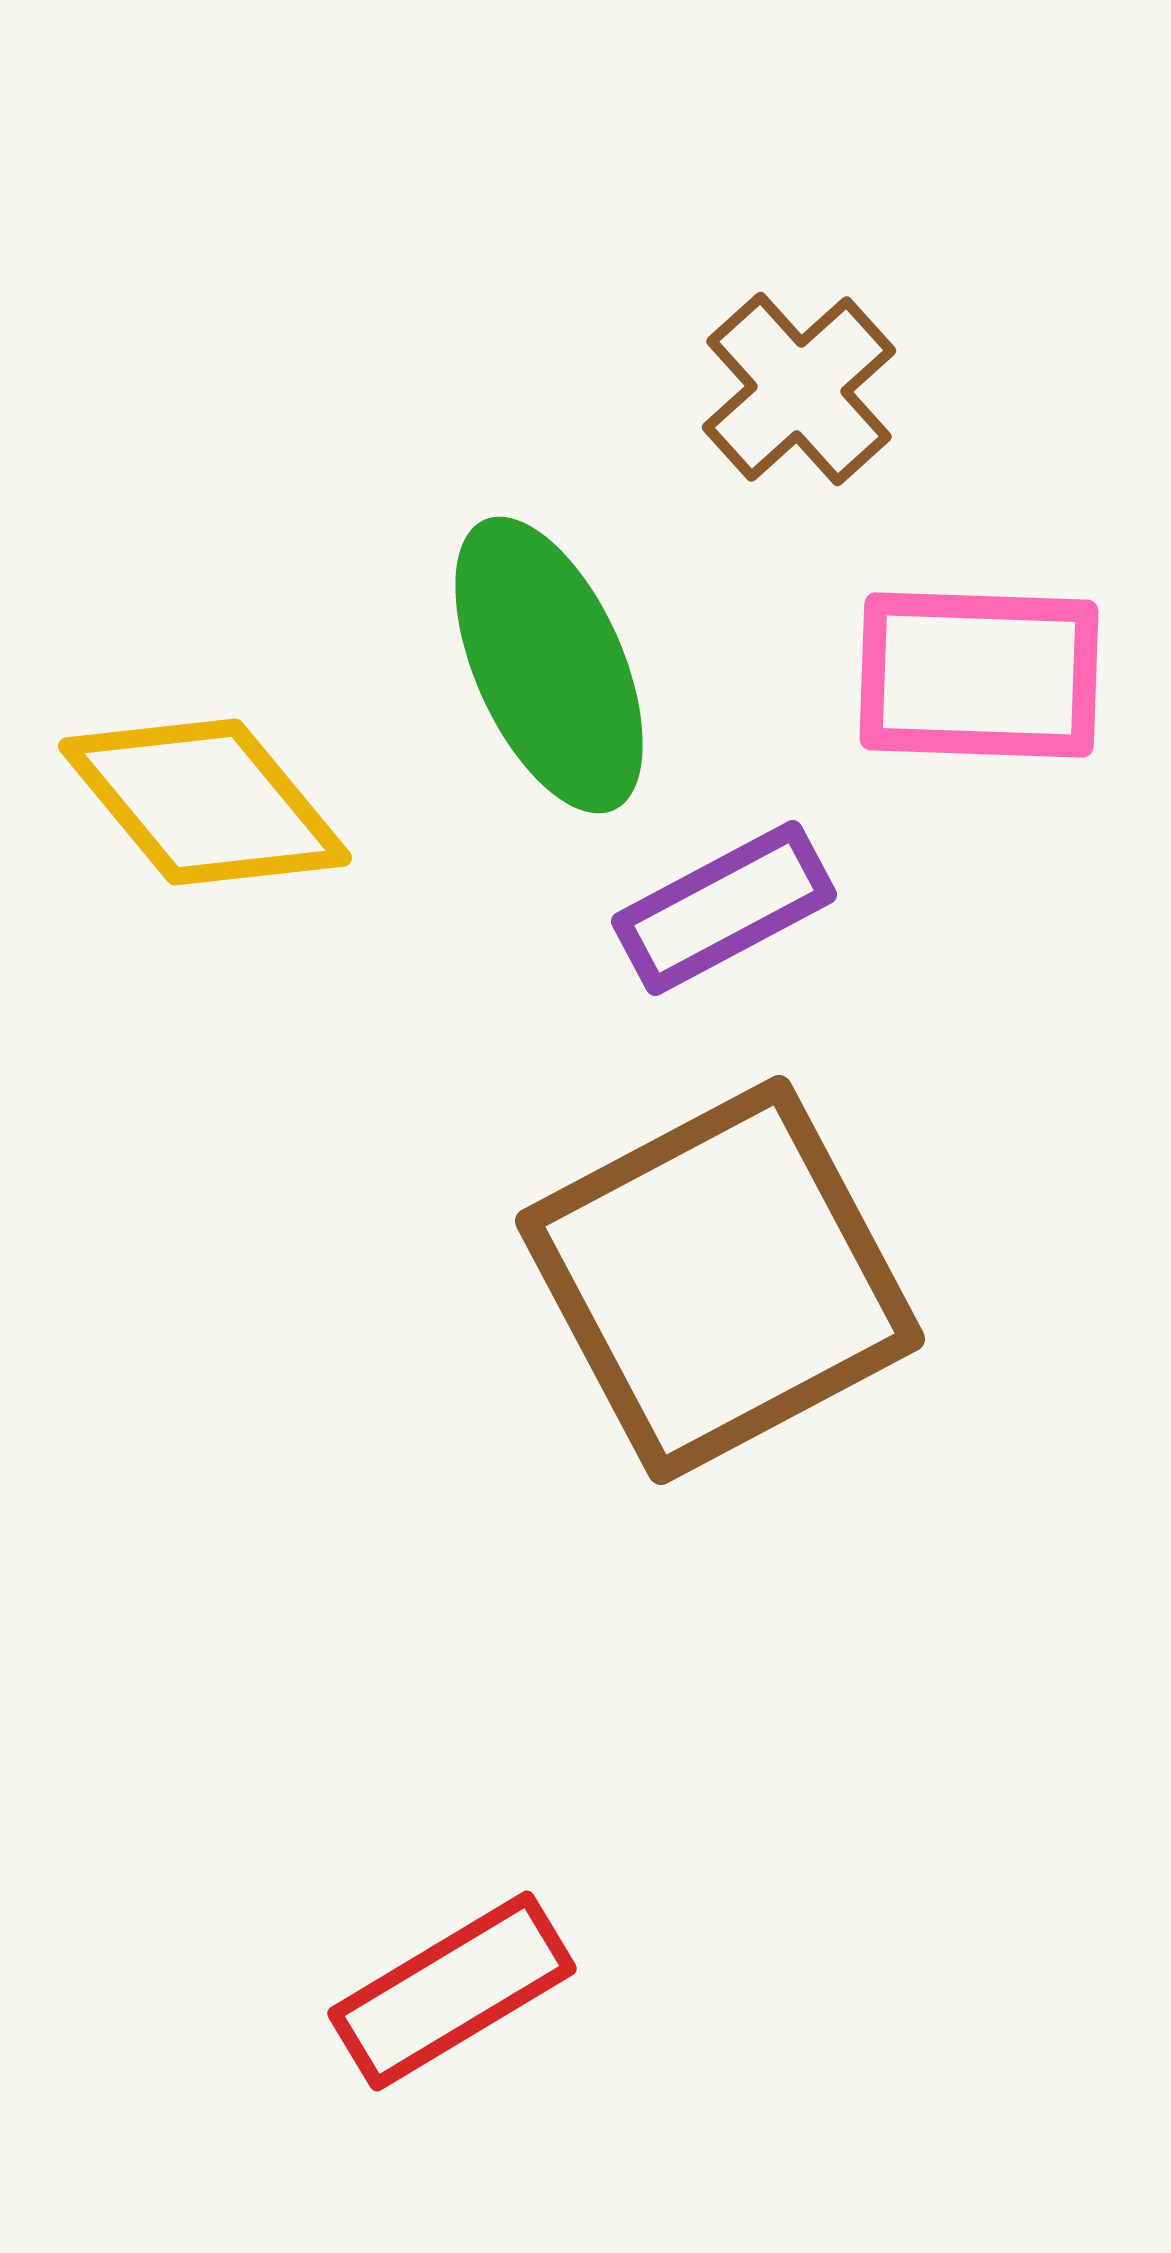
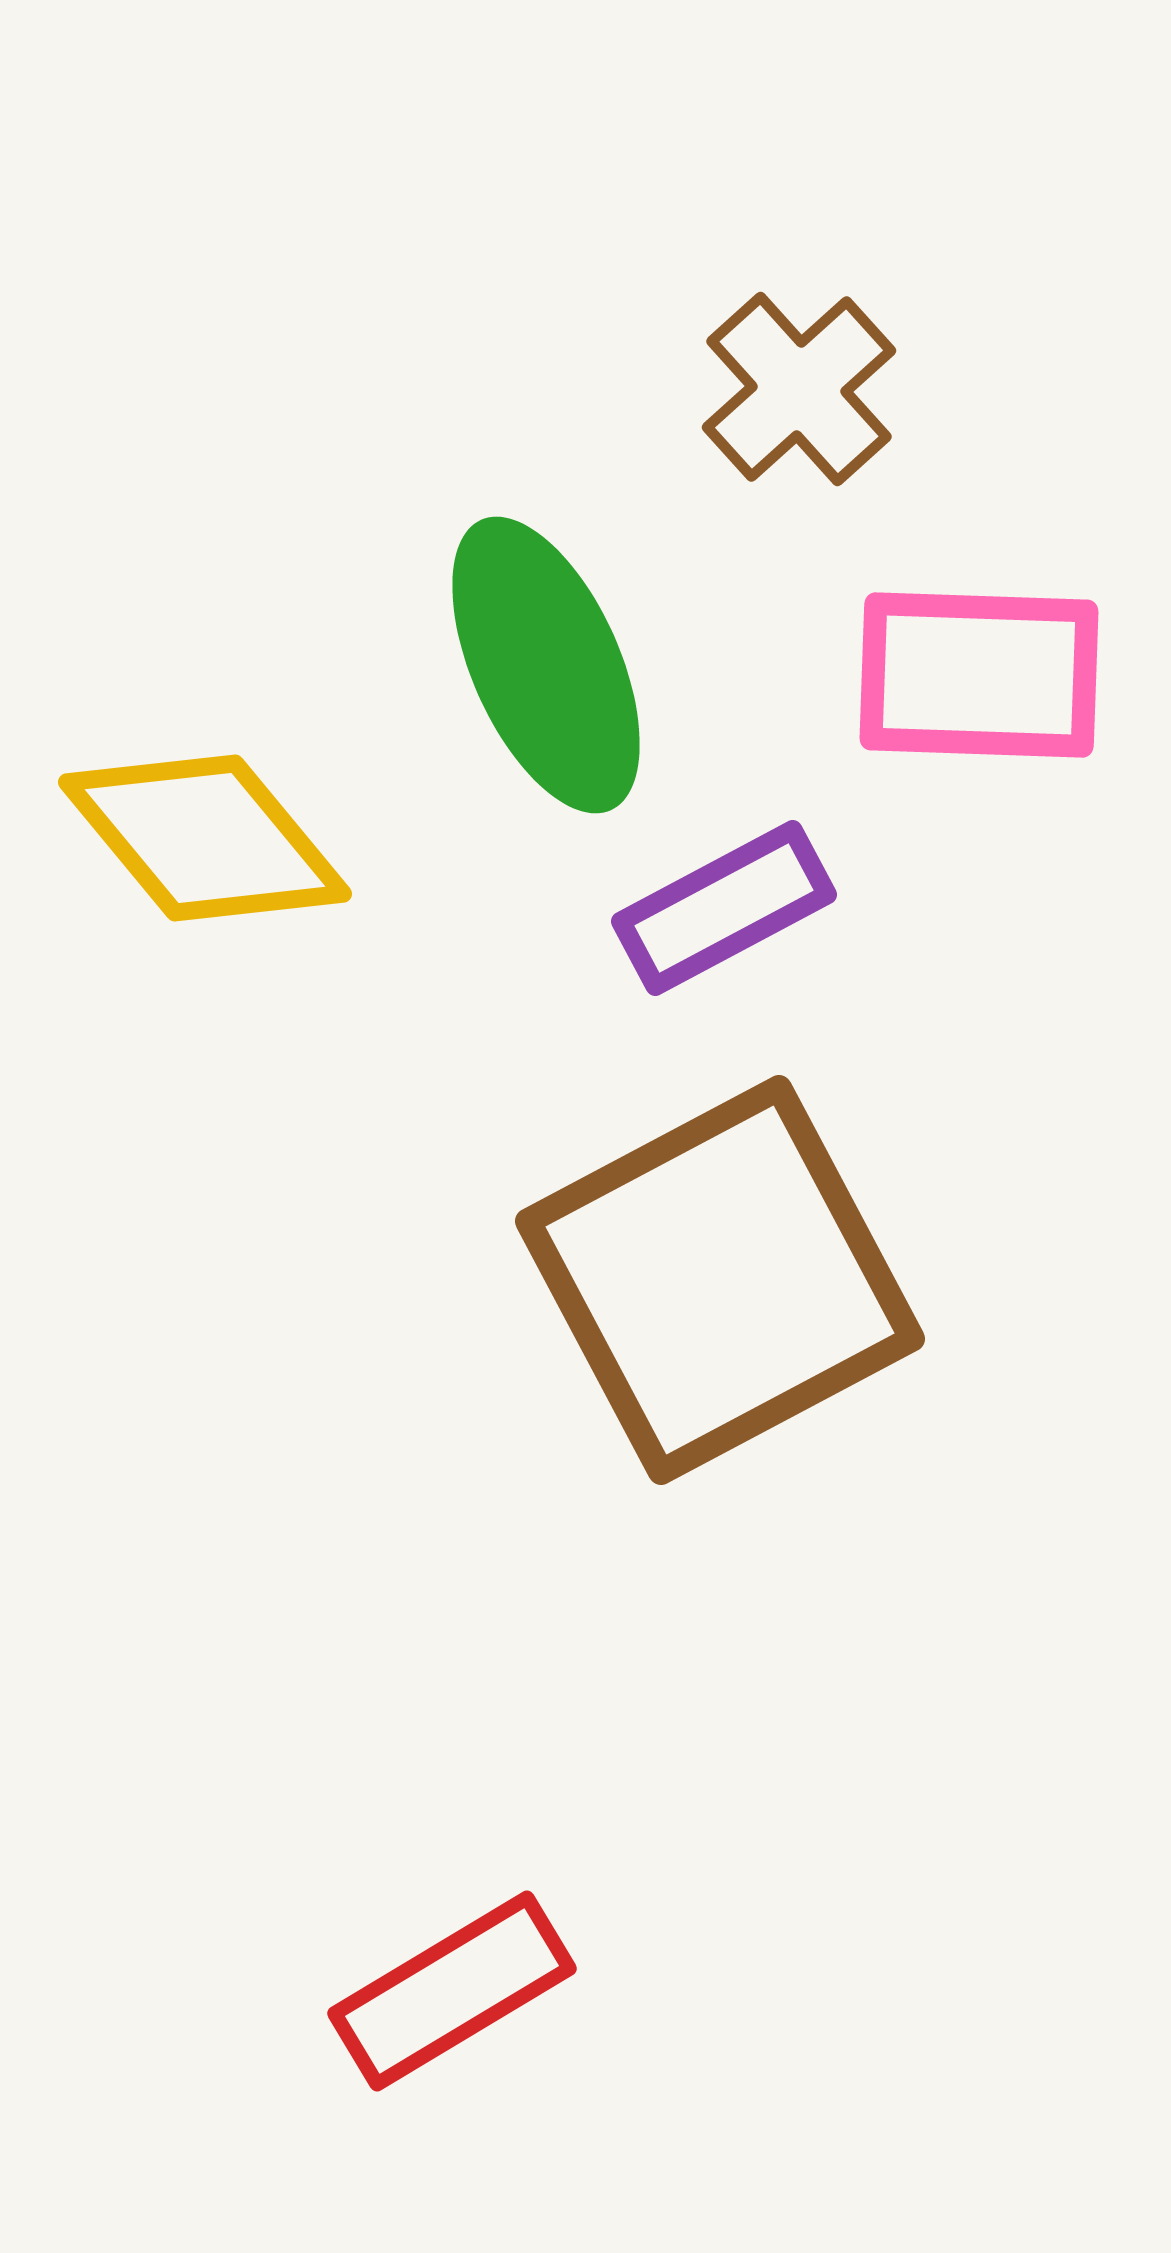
green ellipse: moved 3 px left
yellow diamond: moved 36 px down
